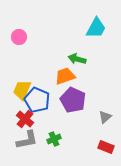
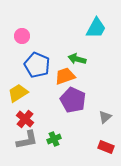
pink circle: moved 3 px right, 1 px up
yellow trapezoid: moved 4 px left, 3 px down; rotated 35 degrees clockwise
blue pentagon: moved 35 px up
